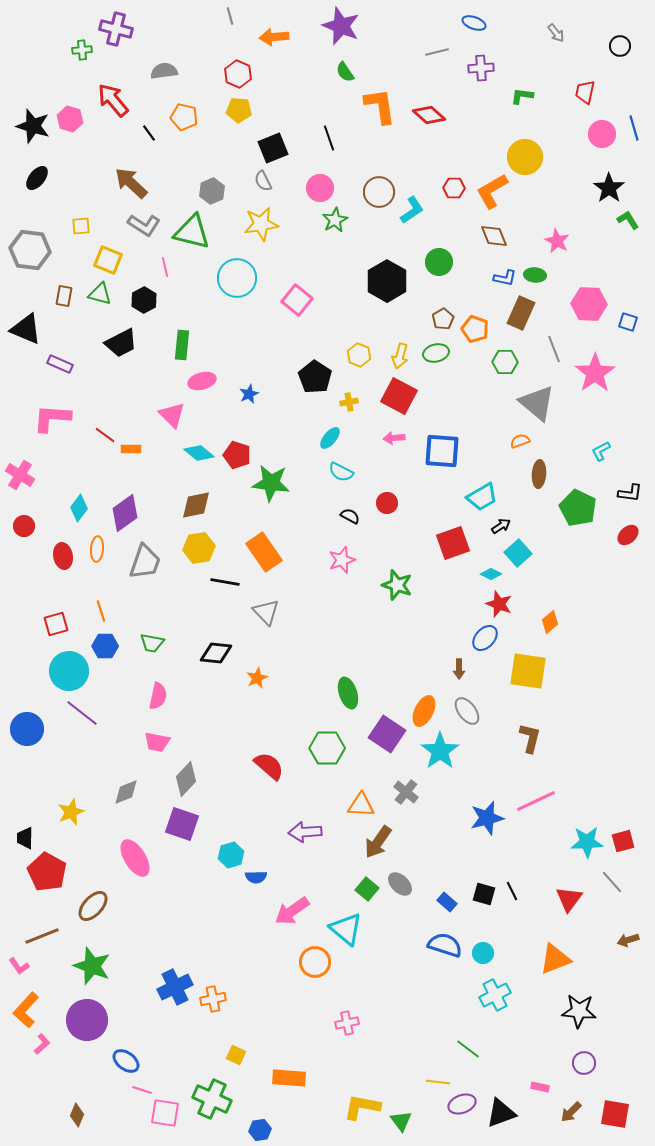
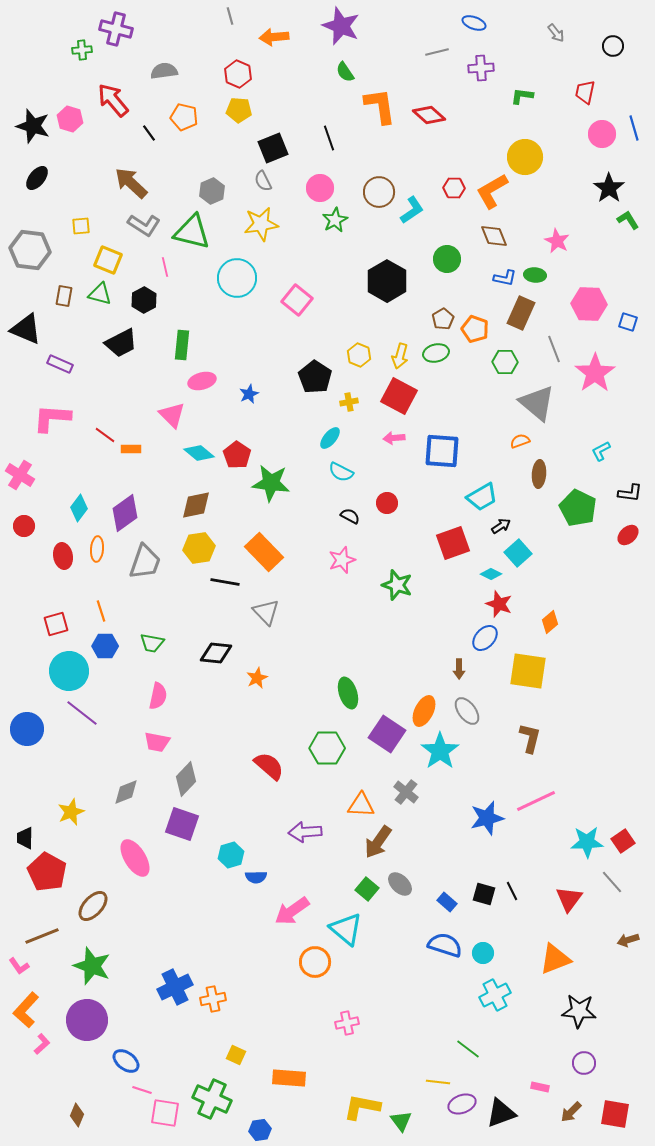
black circle at (620, 46): moved 7 px left
green circle at (439, 262): moved 8 px right, 3 px up
red pentagon at (237, 455): rotated 16 degrees clockwise
orange rectangle at (264, 552): rotated 9 degrees counterclockwise
red square at (623, 841): rotated 20 degrees counterclockwise
